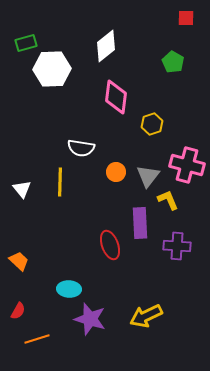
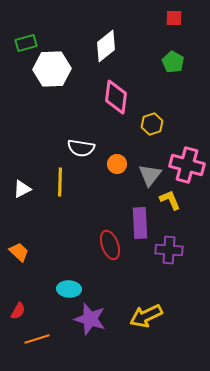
red square: moved 12 px left
orange circle: moved 1 px right, 8 px up
gray triangle: moved 2 px right, 1 px up
white triangle: rotated 42 degrees clockwise
yellow L-shape: moved 2 px right
purple cross: moved 8 px left, 4 px down
orange trapezoid: moved 9 px up
